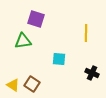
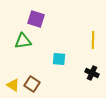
yellow line: moved 7 px right, 7 px down
